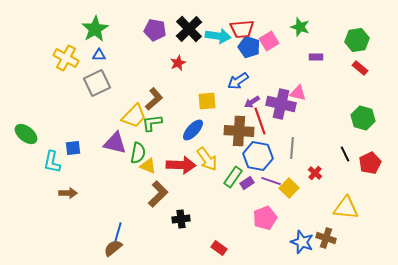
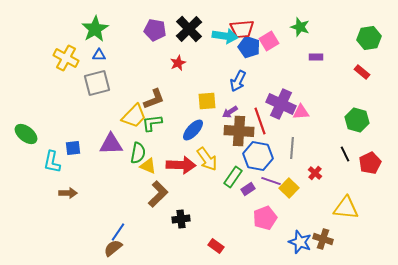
cyan arrow at (218, 36): moved 7 px right
green hexagon at (357, 40): moved 12 px right, 2 px up
red rectangle at (360, 68): moved 2 px right, 4 px down
blue arrow at (238, 81): rotated 30 degrees counterclockwise
gray square at (97, 83): rotated 12 degrees clockwise
pink triangle at (298, 93): moved 3 px right, 19 px down; rotated 18 degrees counterclockwise
brown L-shape at (154, 99): rotated 20 degrees clockwise
purple arrow at (252, 102): moved 22 px left, 10 px down
purple cross at (281, 104): rotated 12 degrees clockwise
green hexagon at (363, 118): moved 6 px left, 2 px down
purple triangle at (115, 143): moved 4 px left, 1 px down; rotated 15 degrees counterclockwise
purple rectangle at (247, 183): moved 1 px right, 6 px down
blue line at (118, 232): rotated 18 degrees clockwise
brown cross at (326, 238): moved 3 px left, 1 px down
blue star at (302, 242): moved 2 px left
red rectangle at (219, 248): moved 3 px left, 2 px up
